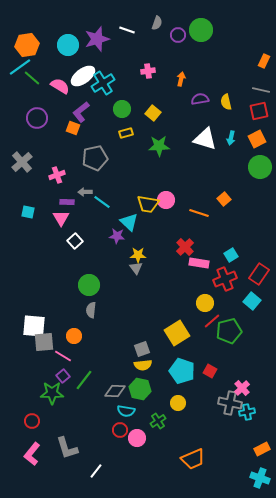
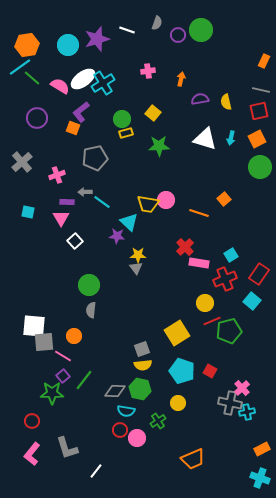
white ellipse at (83, 76): moved 3 px down
green circle at (122, 109): moved 10 px down
red line at (212, 321): rotated 18 degrees clockwise
